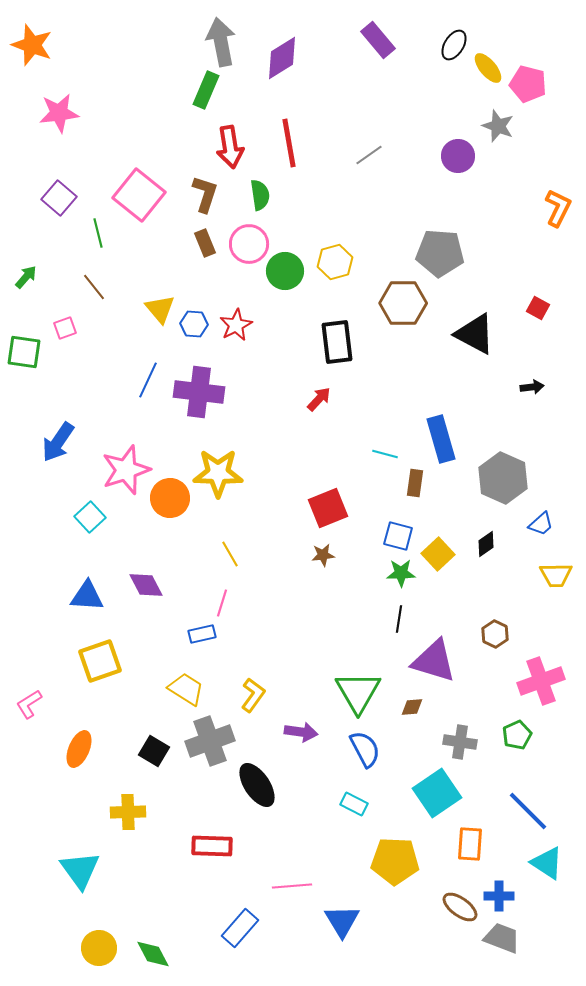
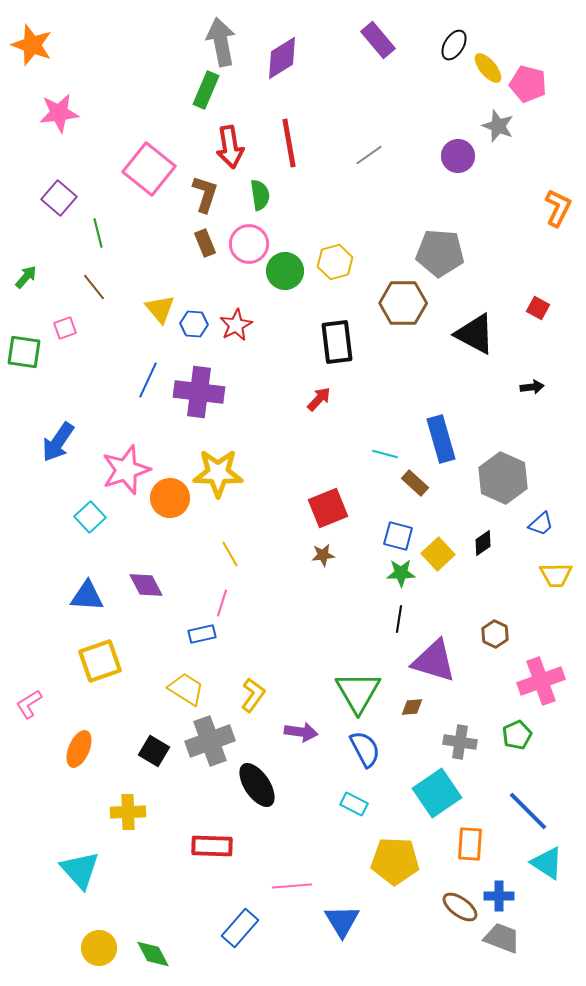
pink square at (139, 195): moved 10 px right, 26 px up
brown rectangle at (415, 483): rotated 56 degrees counterclockwise
black diamond at (486, 544): moved 3 px left, 1 px up
cyan triangle at (80, 870): rotated 6 degrees counterclockwise
